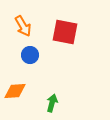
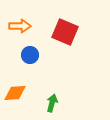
orange arrow: moved 3 px left; rotated 60 degrees counterclockwise
red square: rotated 12 degrees clockwise
orange diamond: moved 2 px down
